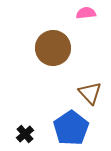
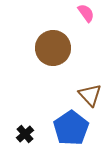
pink semicircle: rotated 60 degrees clockwise
brown triangle: moved 2 px down
